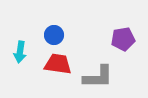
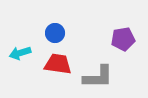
blue circle: moved 1 px right, 2 px up
cyan arrow: moved 1 px down; rotated 65 degrees clockwise
